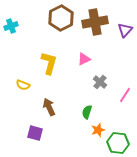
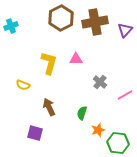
pink triangle: moved 8 px left; rotated 24 degrees clockwise
pink line: rotated 28 degrees clockwise
green semicircle: moved 5 px left, 1 px down
